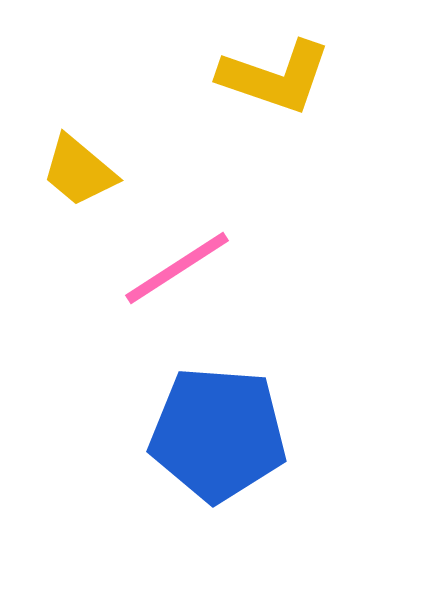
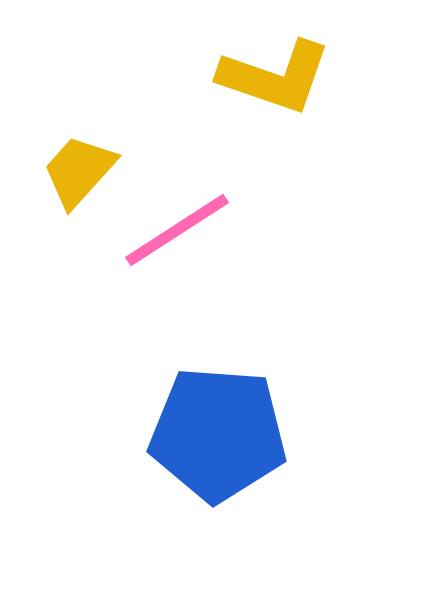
yellow trapezoid: rotated 92 degrees clockwise
pink line: moved 38 px up
